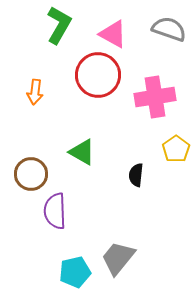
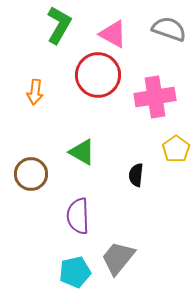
purple semicircle: moved 23 px right, 5 px down
